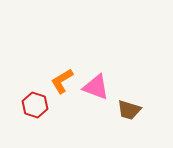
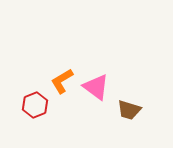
pink triangle: rotated 16 degrees clockwise
red hexagon: rotated 20 degrees clockwise
